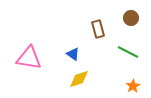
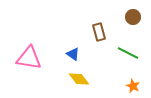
brown circle: moved 2 px right, 1 px up
brown rectangle: moved 1 px right, 3 px down
green line: moved 1 px down
yellow diamond: rotated 70 degrees clockwise
orange star: rotated 16 degrees counterclockwise
